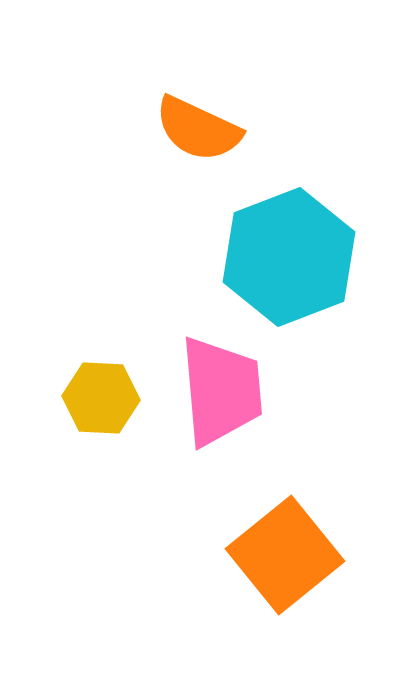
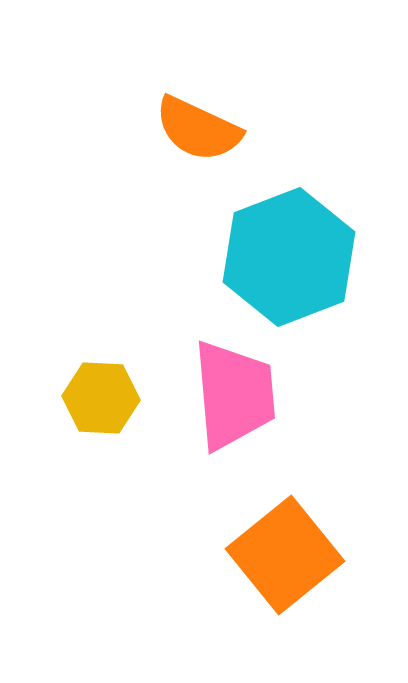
pink trapezoid: moved 13 px right, 4 px down
